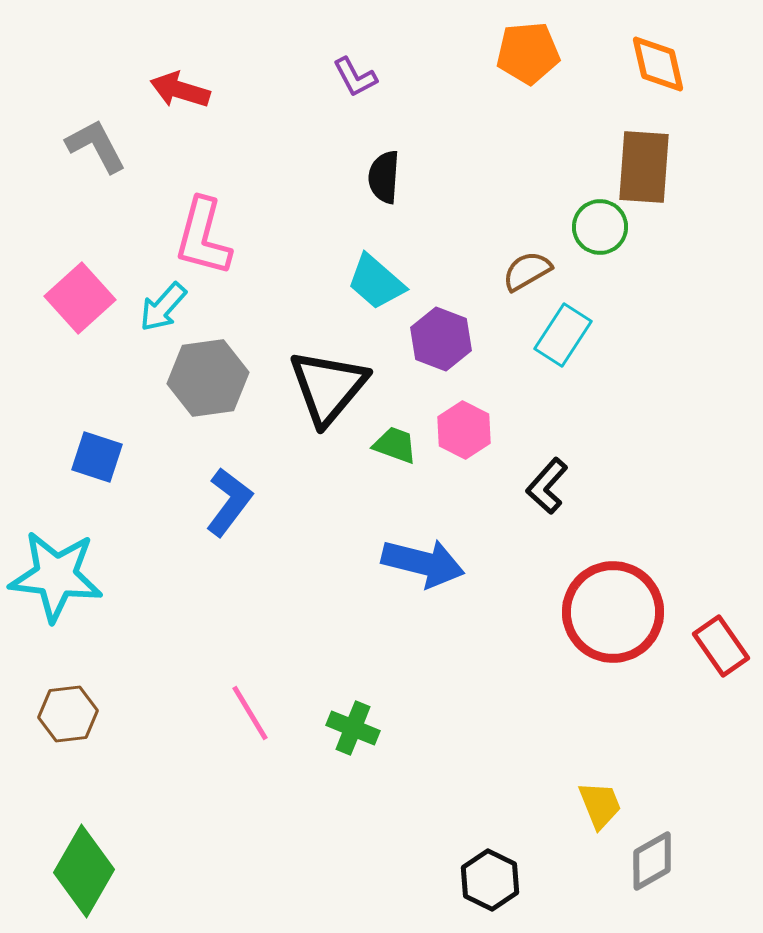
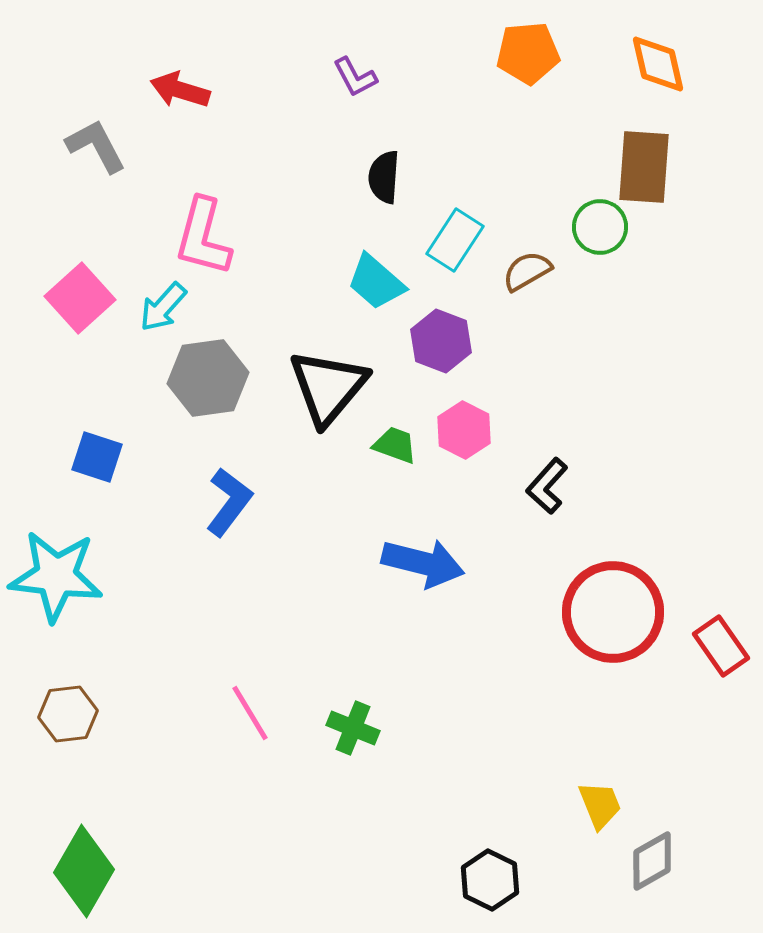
cyan rectangle: moved 108 px left, 95 px up
purple hexagon: moved 2 px down
